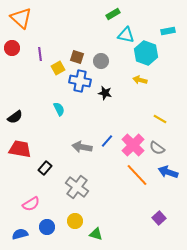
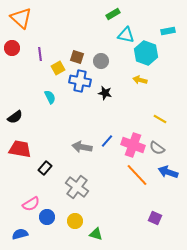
cyan semicircle: moved 9 px left, 12 px up
pink cross: rotated 25 degrees counterclockwise
purple square: moved 4 px left; rotated 24 degrees counterclockwise
blue circle: moved 10 px up
